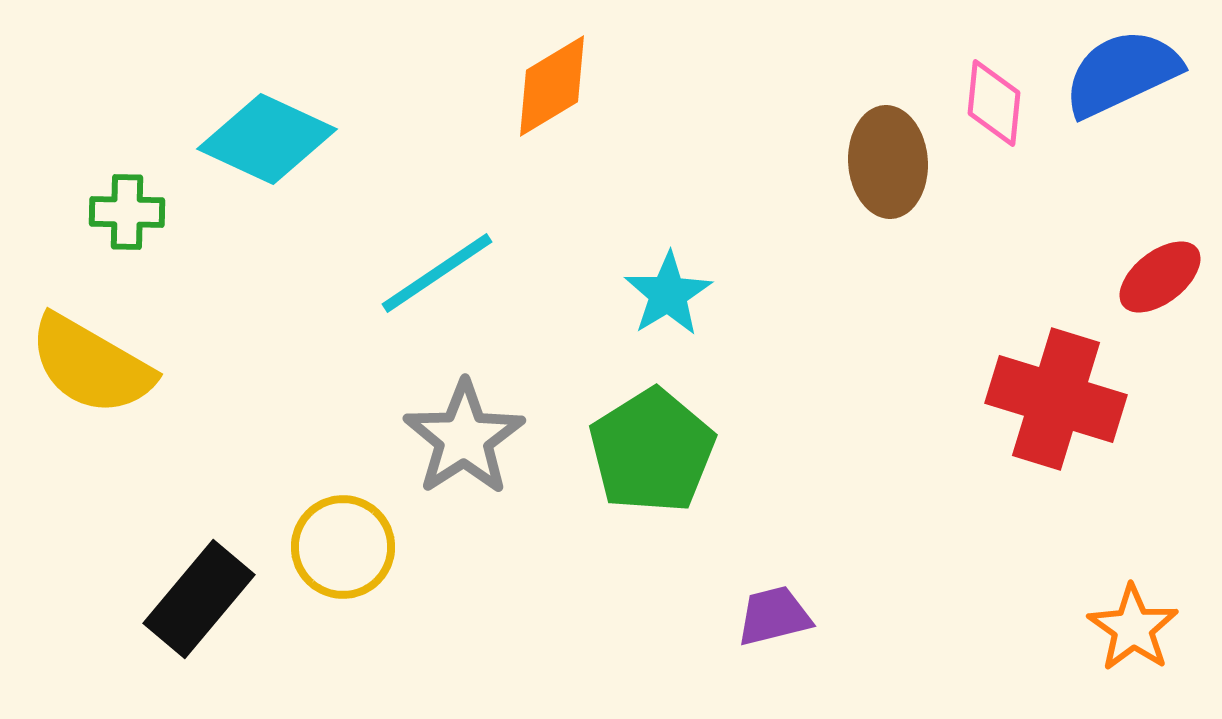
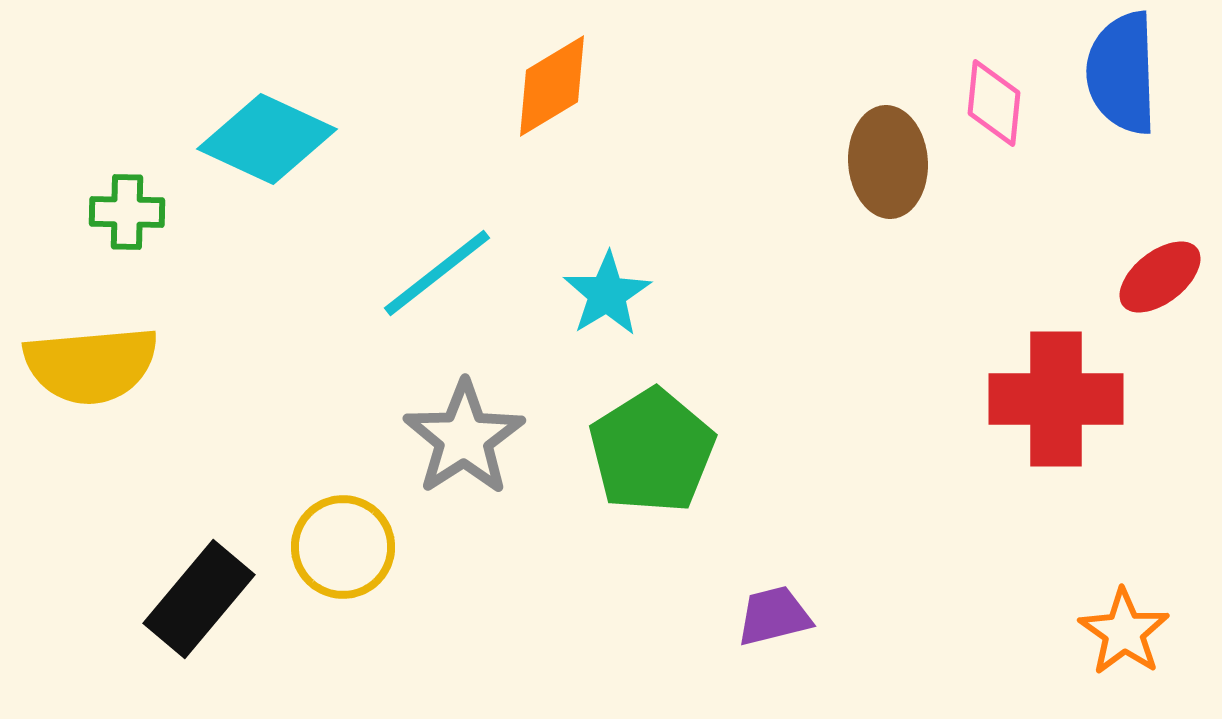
blue semicircle: rotated 67 degrees counterclockwise
cyan line: rotated 4 degrees counterclockwise
cyan star: moved 61 px left
yellow semicircle: rotated 35 degrees counterclockwise
red cross: rotated 17 degrees counterclockwise
orange star: moved 9 px left, 4 px down
